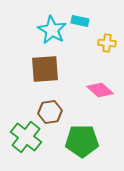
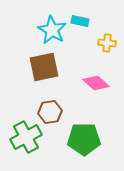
brown square: moved 1 px left, 2 px up; rotated 8 degrees counterclockwise
pink diamond: moved 4 px left, 7 px up
green cross: rotated 24 degrees clockwise
green pentagon: moved 2 px right, 2 px up
